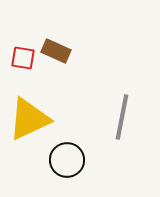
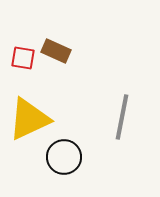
black circle: moved 3 px left, 3 px up
